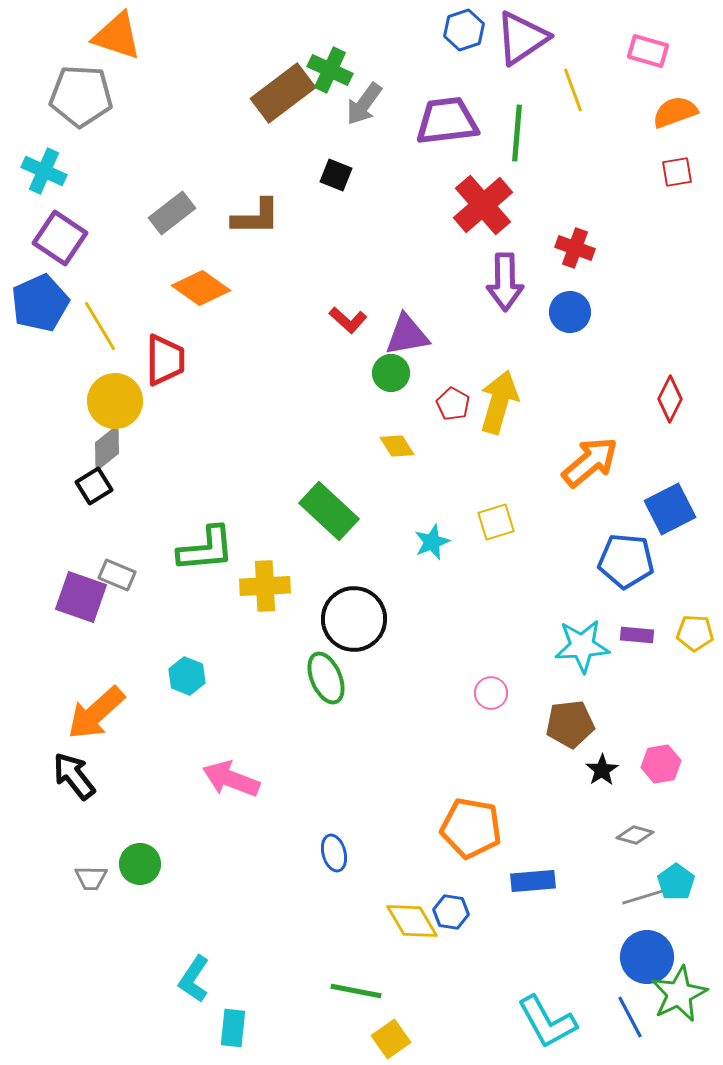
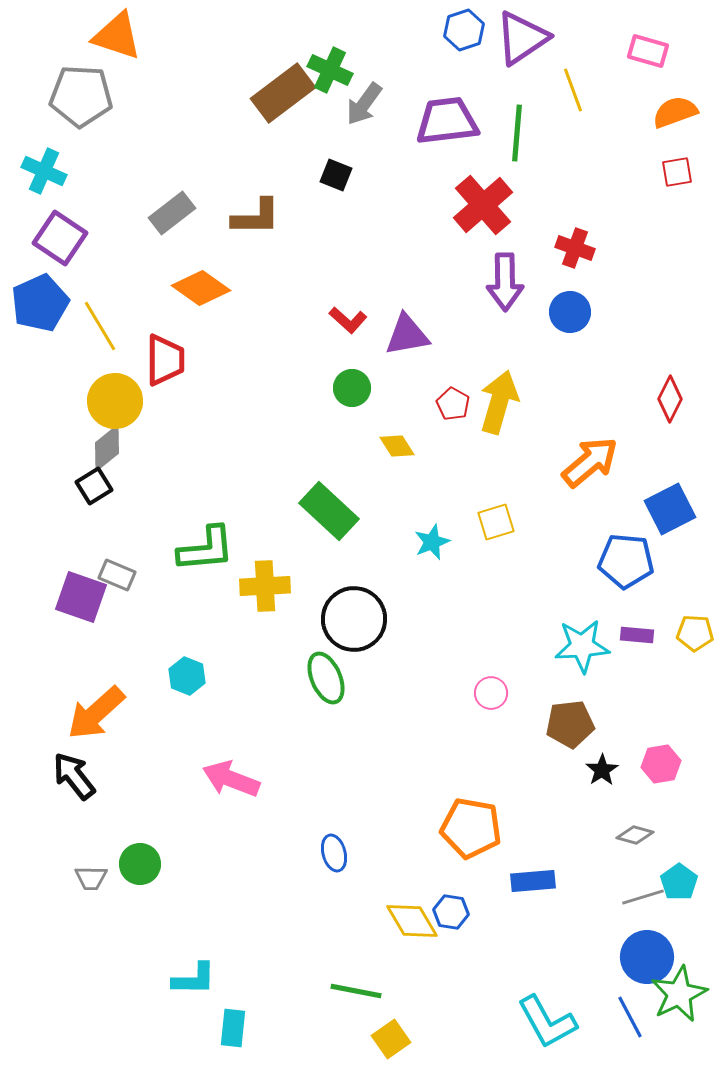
green circle at (391, 373): moved 39 px left, 15 px down
cyan pentagon at (676, 882): moved 3 px right
cyan L-shape at (194, 979): rotated 123 degrees counterclockwise
